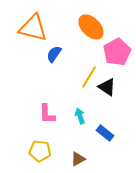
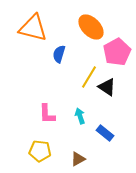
blue semicircle: moved 5 px right; rotated 18 degrees counterclockwise
